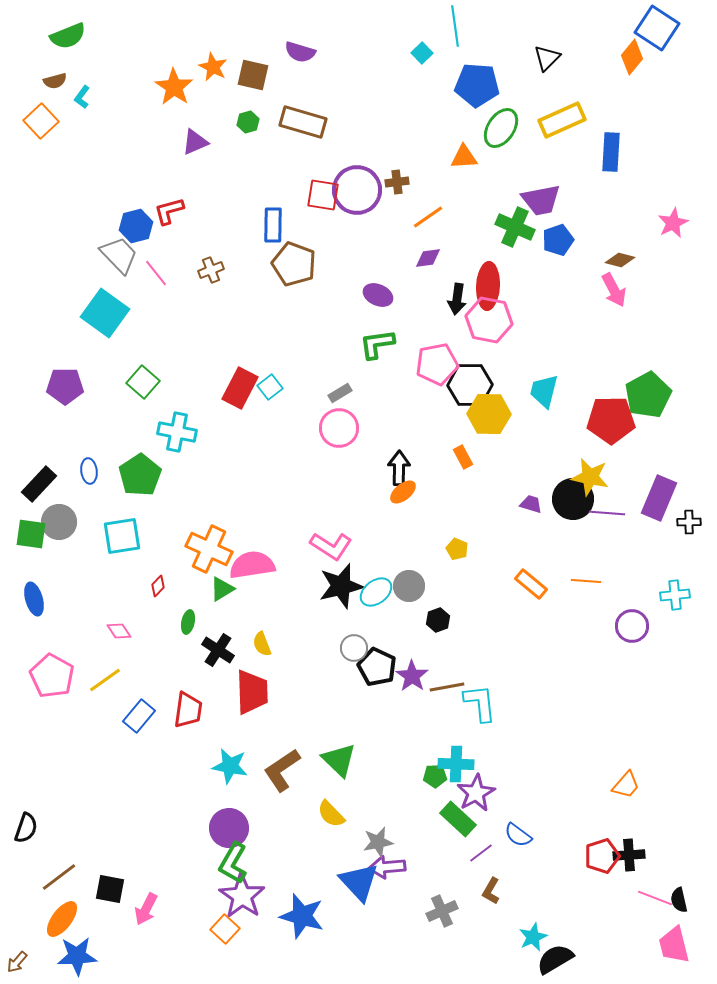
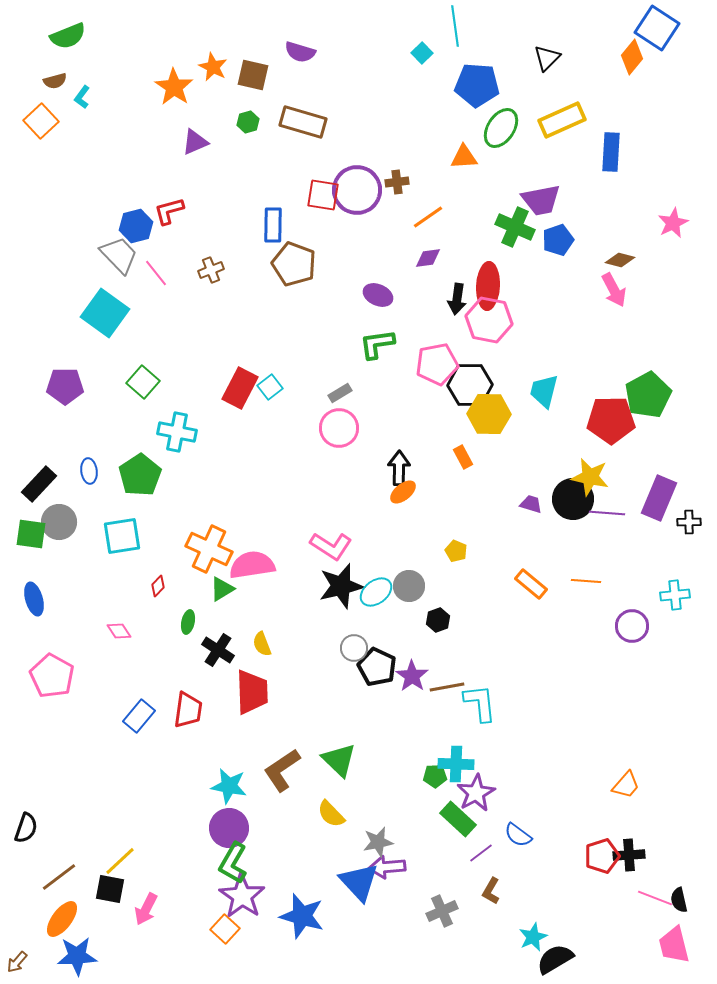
yellow pentagon at (457, 549): moved 1 px left, 2 px down
yellow line at (105, 680): moved 15 px right, 181 px down; rotated 8 degrees counterclockwise
cyan star at (230, 766): moved 1 px left, 20 px down
